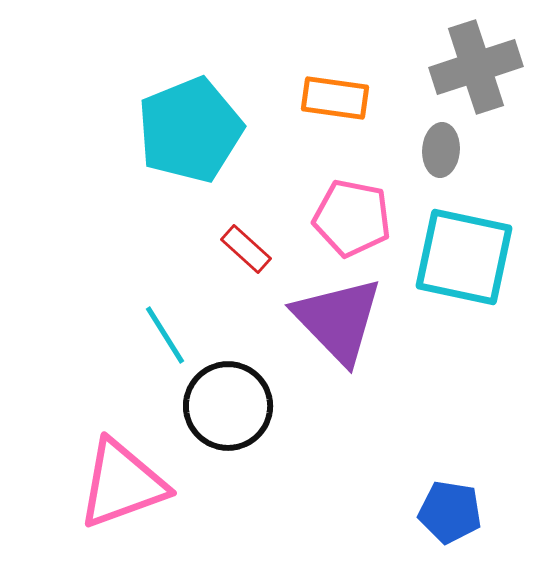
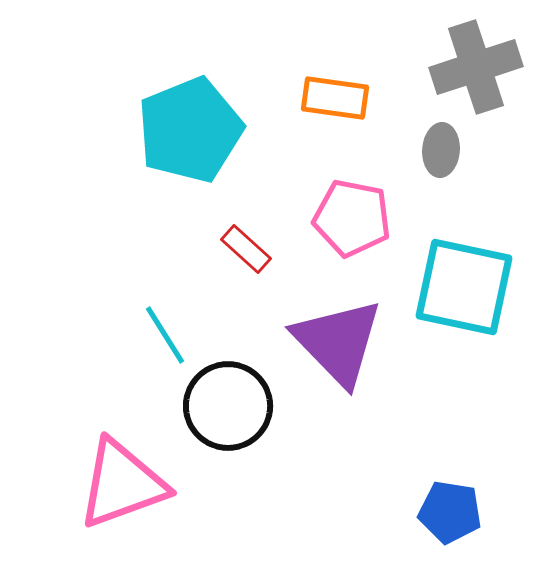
cyan square: moved 30 px down
purple triangle: moved 22 px down
